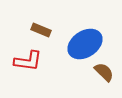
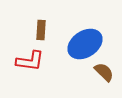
brown rectangle: rotated 72 degrees clockwise
red L-shape: moved 2 px right
